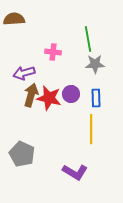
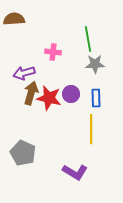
brown arrow: moved 2 px up
gray pentagon: moved 1 px right, 1 px up
